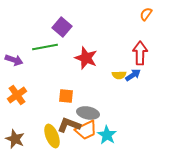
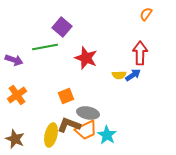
orange square: rotated 28 degrees counterclockwise
yellow ellipse: moved 1 px left, 1 px up; rotated 35 degrees clockwise
